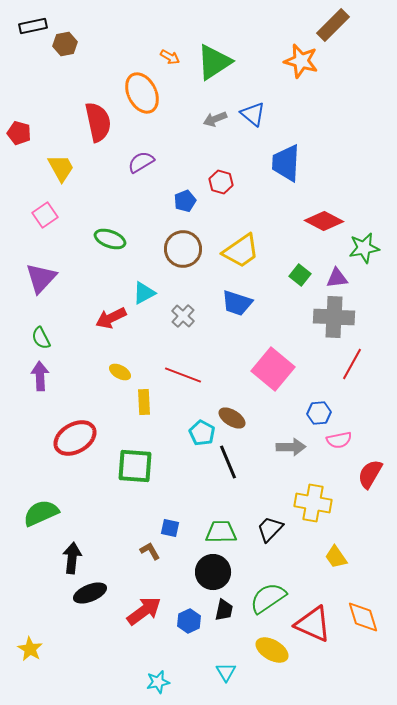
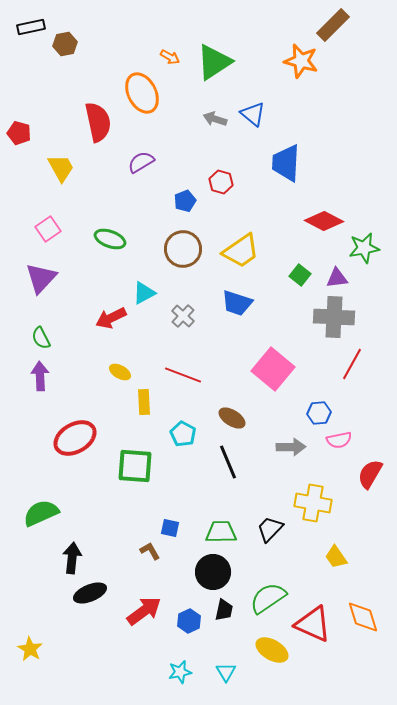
black rectangle at (33, 26): moved 2 px left, 1 px down
gray arrow at (215, 119): rotated 40 degrees clockwise
pink square at (45, 215): moved 3 px right, 14 px down
cyan pentagon at (202, 433): moved 19 px left, 1 px down
cyan star at (158, 682): moved 22 px right, 10 px up
